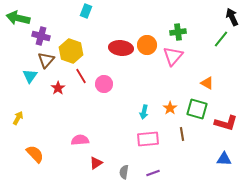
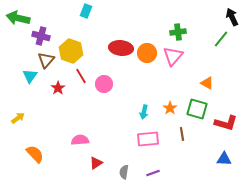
orange circle: moved 8 px down
yellow arrow: rotated 24 degrees clockwise
